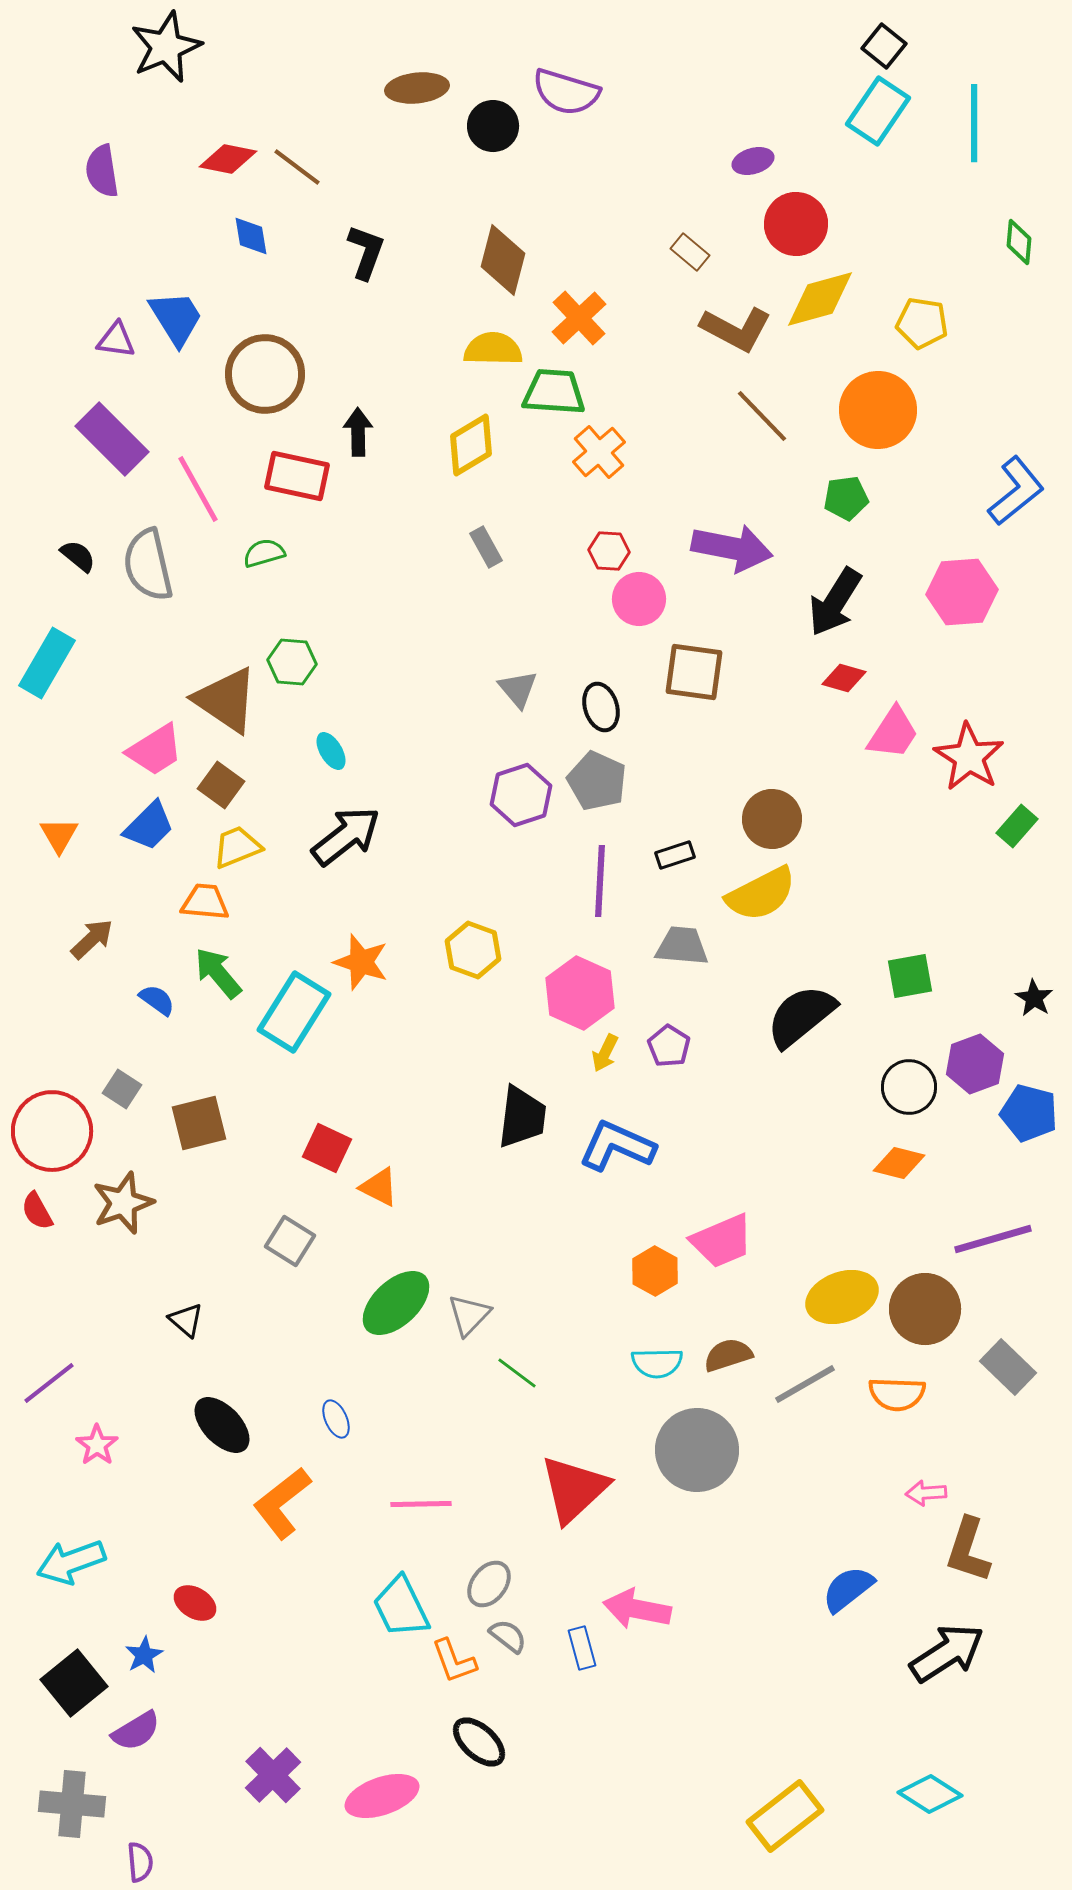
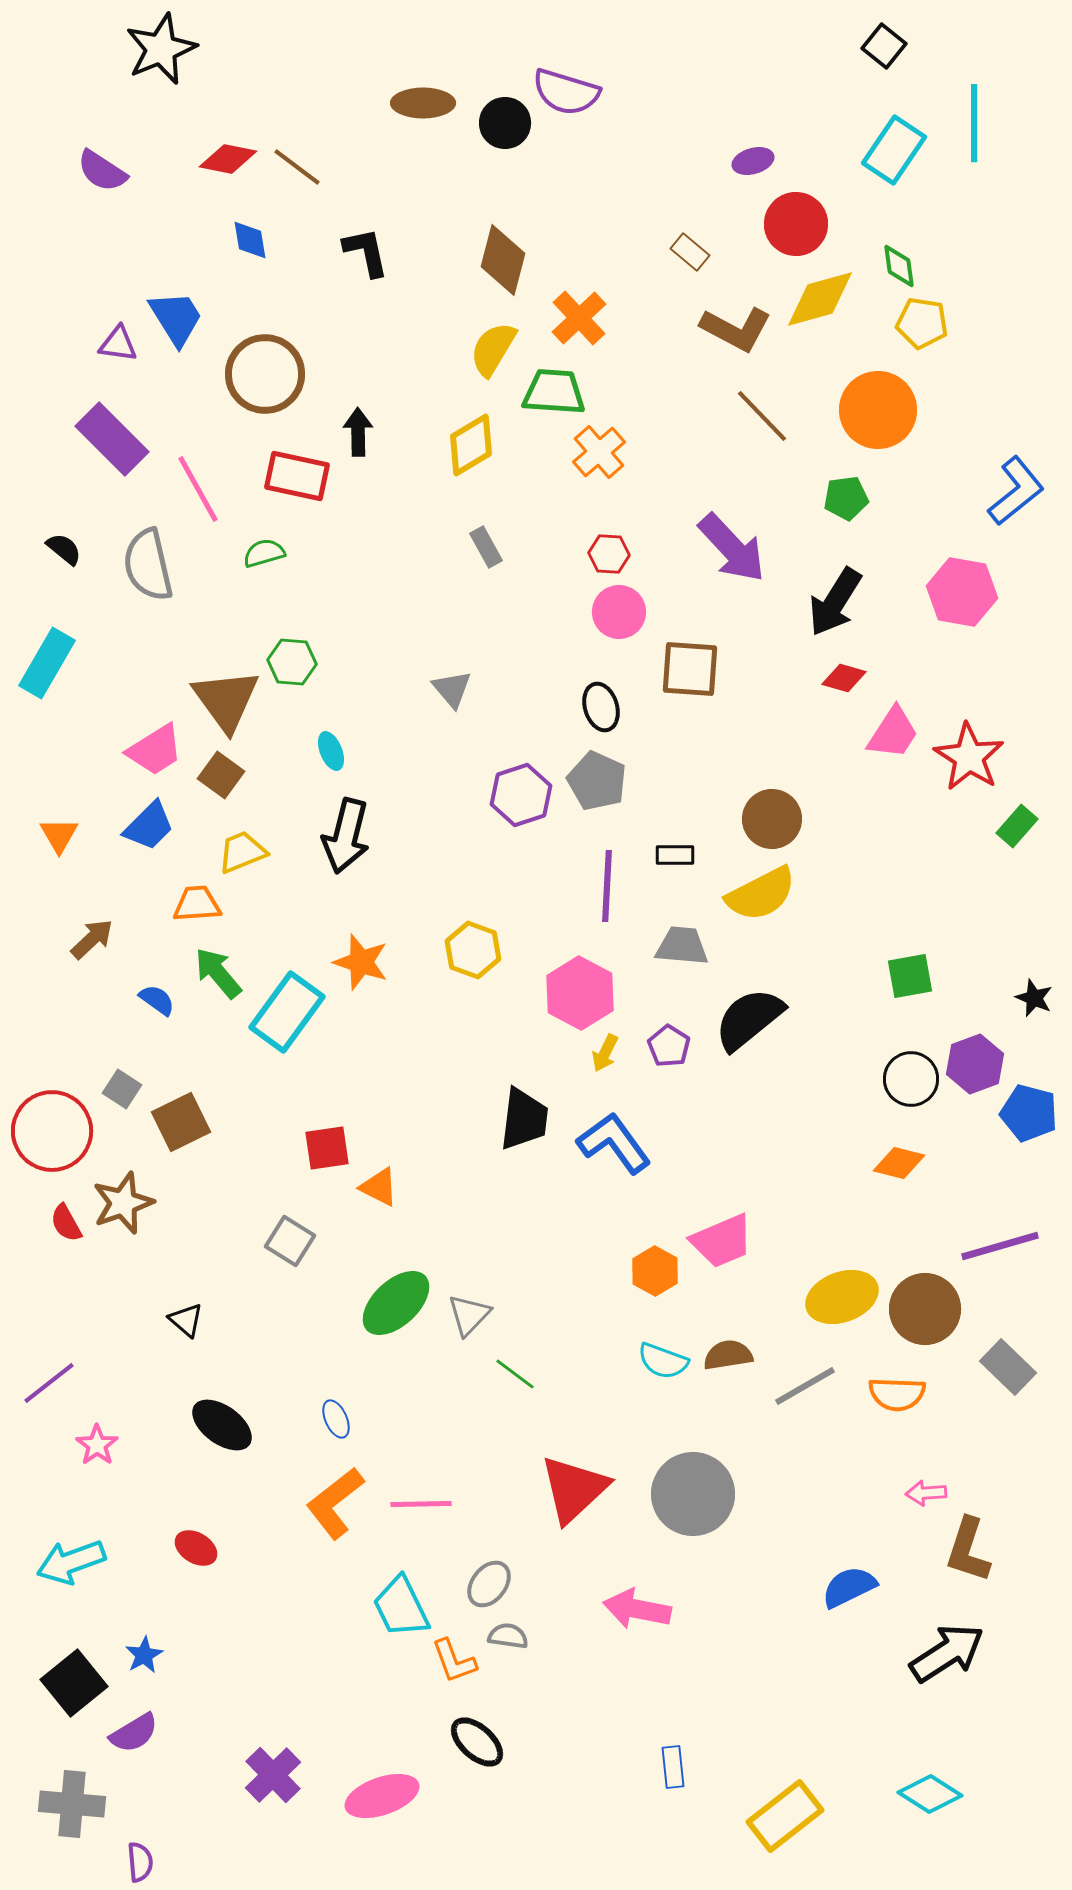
black star at (166, 47): moved 5 px left, 2 px down
brown ellipse at (417, 88): moved 6 px right, 15 px down; rotated 6 degrees clockwise
cyan rectangle at (878, 111): moved 16 px right, 39 px down
black circle at (493, 126): moved 12 px right, 3 px up
purple semicircle at (102, 171): rotated 48 degrees counterclockwise
blue diamond at (251, 236): moved 1 px left, 4 px down
green diamond at (1019, 242): moved 120 px left, 24 px down; rotated 12 degrees counterclockwise
black L-shape at (366, 252): rotated 32 degrees counterclockwise
purple triangle at (116, 340): moved 2 px right, 4 px down
yellow semicircle at (493, 349): rotated 60 degrees counterclockwise
purple arrow at (732, 548): rotated 36 degrees clockwise
red hexagon at (609, 551): moved 3 px down
black semicircle at (78, 556): moved 14 px left, 7 px up
pink hexagon at (962, 592): rotated 14 degrees clockwise
pink circle at (639, 599): moved 20 px left, 13 px down
brown square at (694, 672): moved 4 px left, 3 px up; rotated 4 degrees counterclockwise
gray triangle at (518, 689): moved 66 px left
brown triangle at (226, 700): rotated 20 degrees clockwise
cyan ellipse at (331, 751): rotated 9 degrees clockwise
brown square at (221, 785): moved 10 px up
black arrow at (346, 836): rotated 142 degrees clockwise
yellow trapezoid at (237, 847): moved 5 px right, 5 px down
black rectangle at (675, 855): rotated 18 degrees clockwise
purple line at (600, 881): moved 7 px right, 5 px down
orange trapezoid at (205, 902): moved 8 px left, 2 px down; rotated 9 degrees counterclockwise
pink hexagon at (580, 993): rotated 4 degrees clockwise
black star at (1034, 998): rotated 9 degrees counterclockwise
cyan rectangle at (294, 1012): moved 7 px left; rotated 4 degrees clockwise
black semicircle at (801, 1016): moved 52 px left, 3 px down
black circle at (909, 1087): moved 2 px right, 8 px up
black trapezoid at (522, 1117): moved 2 px right, 2 px down
brown square at (199, 1123): moved 18 px left, 1 px up; rotated 12 degrees counterclockwise
blue L-shape at (617, 1146): moved 3 px left, 3 px up; rotated 30 degrees clockwise
red square at (327, 1148): rotated 33 degrees counterclockwise
red semicircle at (37, 1211): moved 29 px right, 12 px down
purple line at (993, 1239): moved 7 px right, 7 px down
brown semicircle at (728, 1355): rotated 9 degrees clockwise
cyan semicircle at (657, 1363): moved 6 px right, 2 px up; rotated 21 degrees clockwise
green line at (517, 1373): moved 2 px left, 1 px down
gray line at (805, 1384): moved 2 px down
black ellipse at (222, 1425): rotated 10 degrees counterclockwise
gray circle at (697, 1450): moved 4 px left, 44 px down
orange L-shape at (282, 1503): moved 53 px right
blue semicircle at (848, 1589): moved 1 px right, 2 px up; rotated 12 degrees clockwise
red ellipse at (195, 1603): moved 1 px right, 55 px up
gray semicircle at (508, 1636): rotated 30 degrees counterclockwise
blue rectangle at (582, 1648): moved 91 px right, 119 px down; rotated 9 degrees clockwise
purple semicircle at (136, 1731): moved 2 px left, 2 px down
black ellipse at (479, 1742): moved 2 px left
